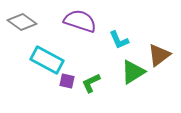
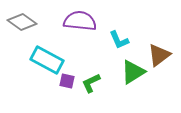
purple semicircle: rotated 12 degrees counterclockwise
